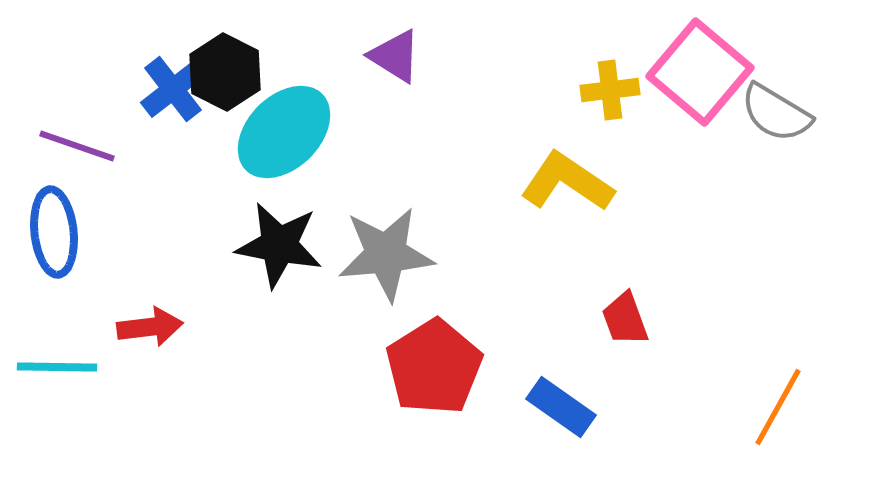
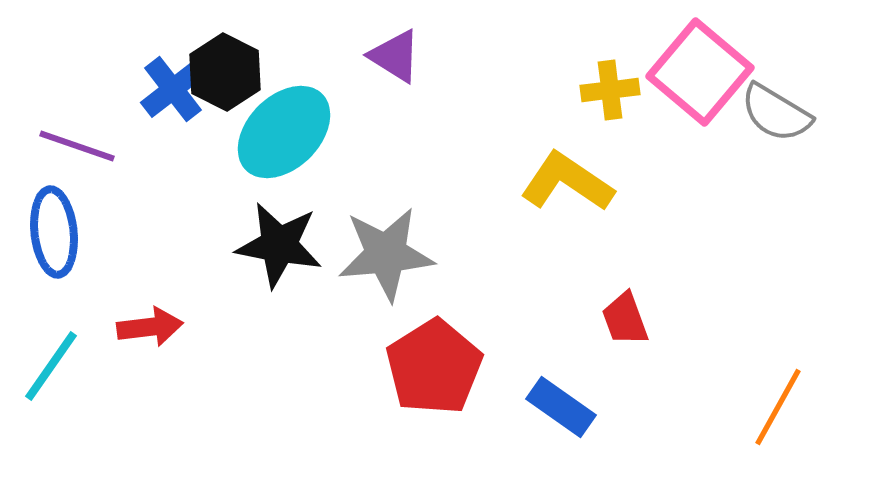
cyan line: moved 6 px left, 1 px up; rotated 56 degrees counterclockwise
